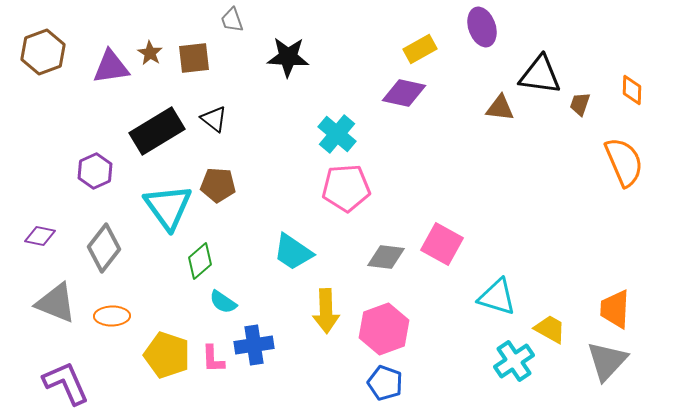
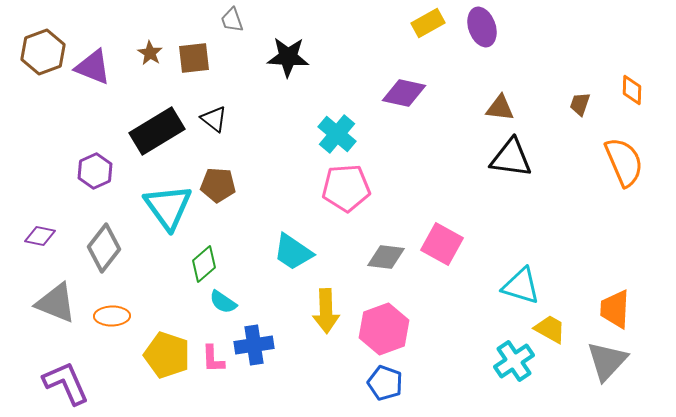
yellow rectangle at (420, 49): moved 8 px right, 26 px up
purple triangle at (111, 67): moved 18 px left; rotated 30 degrees clockwise
black triangle at (540, 75): moved 29 px left, 83 px down
green diamond at (200, 261): moved 4 px right, 3 px down
cyan triangle at (497, 297): moved 24 px right, 11 px up
